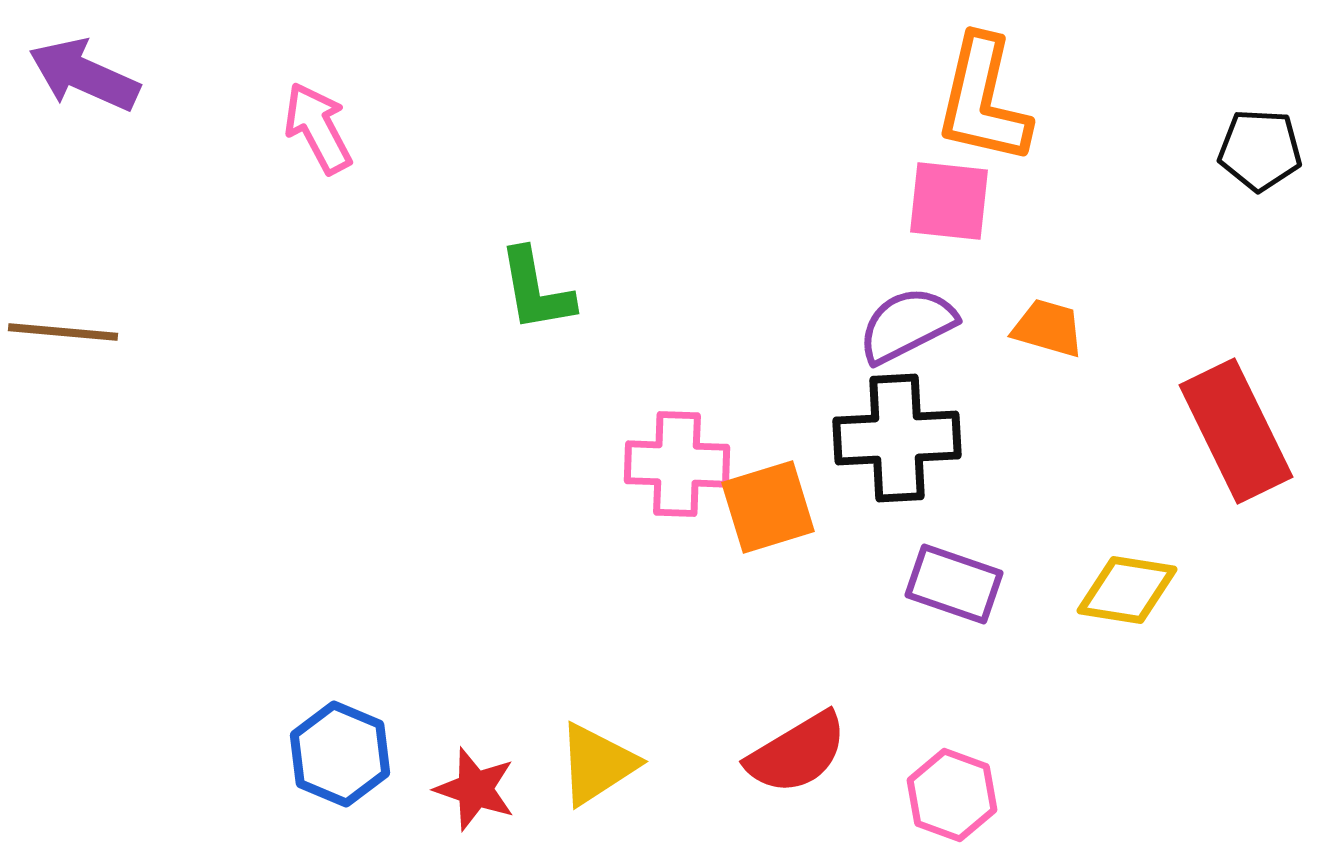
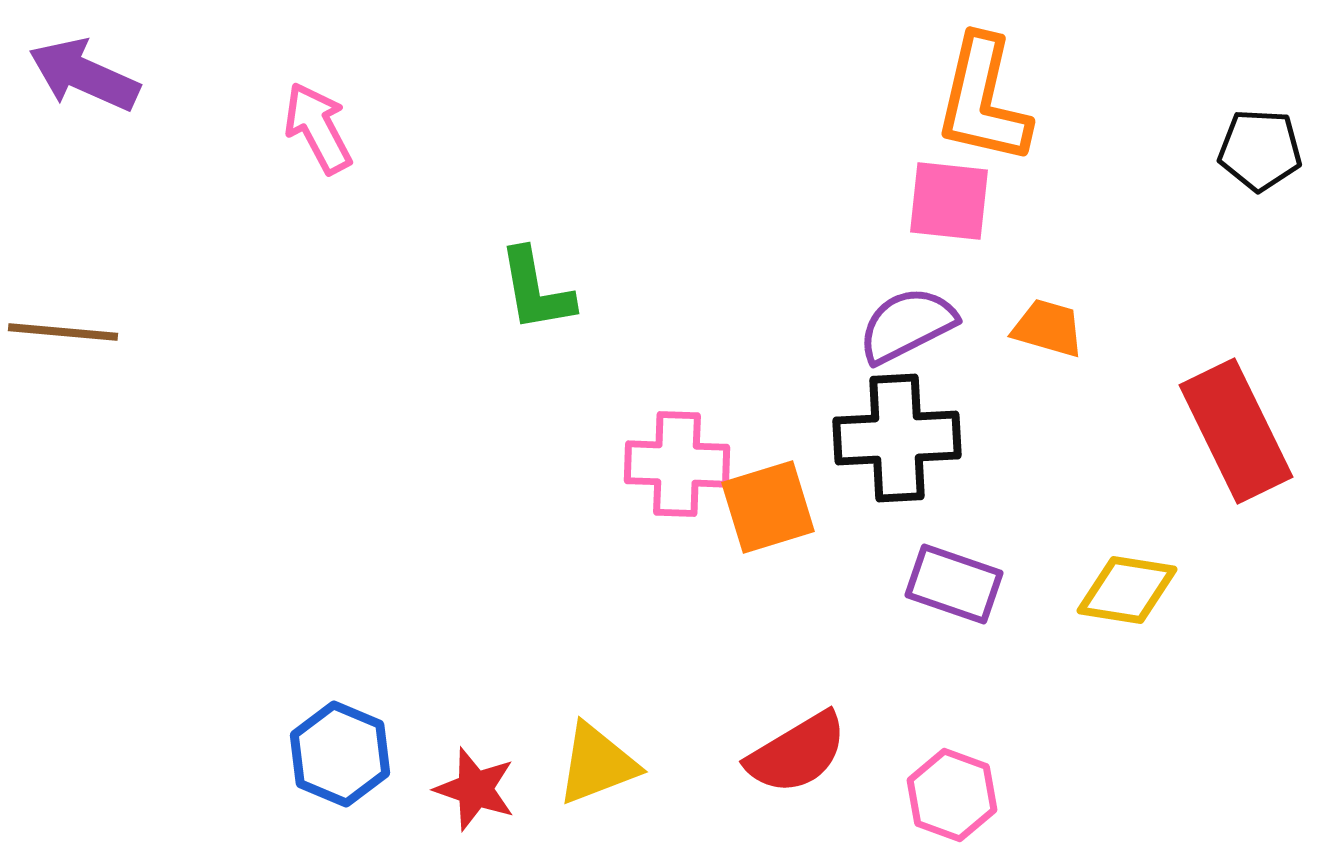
yellow triangle: rotated 12 degrees clockwise
